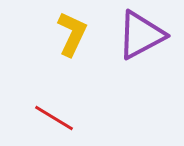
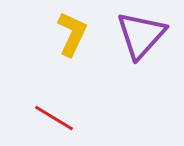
purple triangle: rotated 20 degrees counterclockwise
